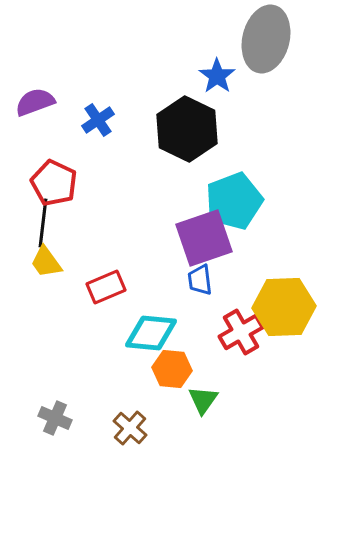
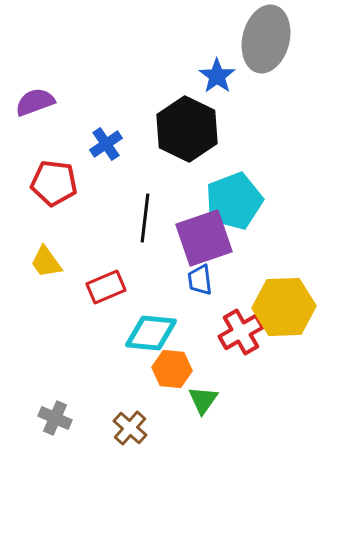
blue cross: moved 8 px right, 24 px down
red pentagon: rotated 18 degrees counterclockwise
black line: moved 102 px right, 5 px up
